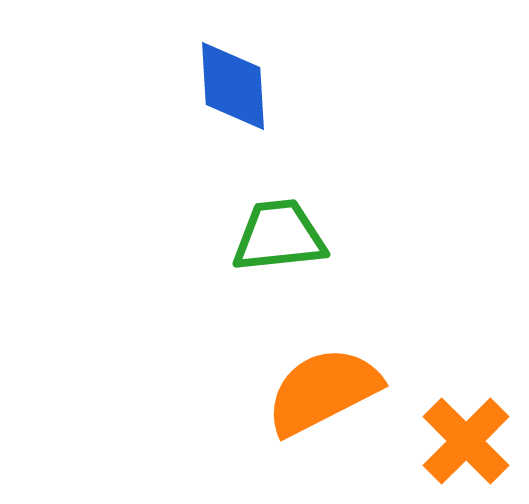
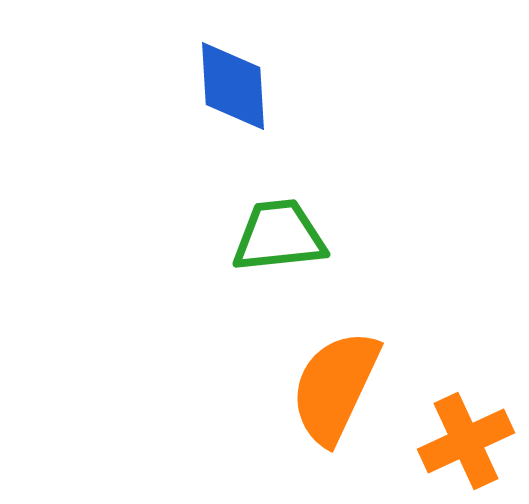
orange semicircle: moved 12 px right, 4 px up; rotated 38 degrees counterclockwise
orange cross: rotated 20 degrees clockwise
